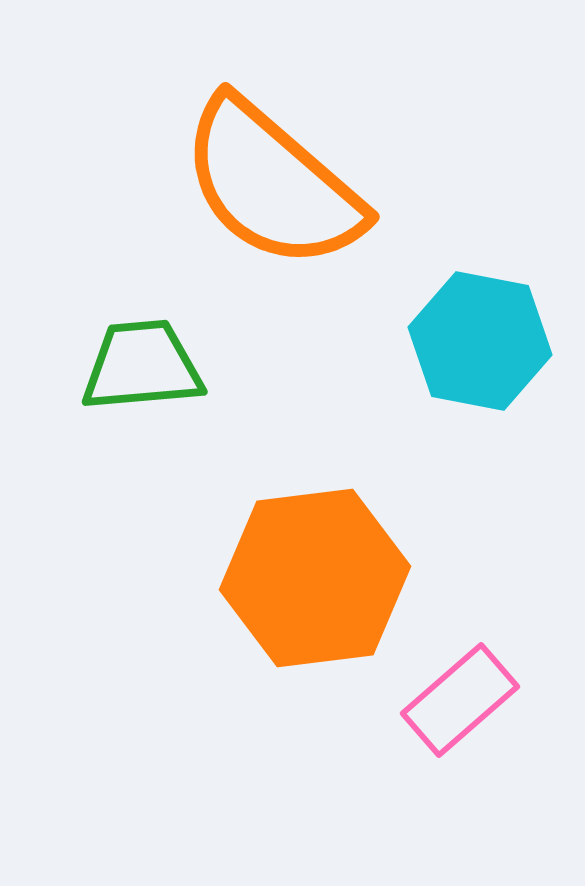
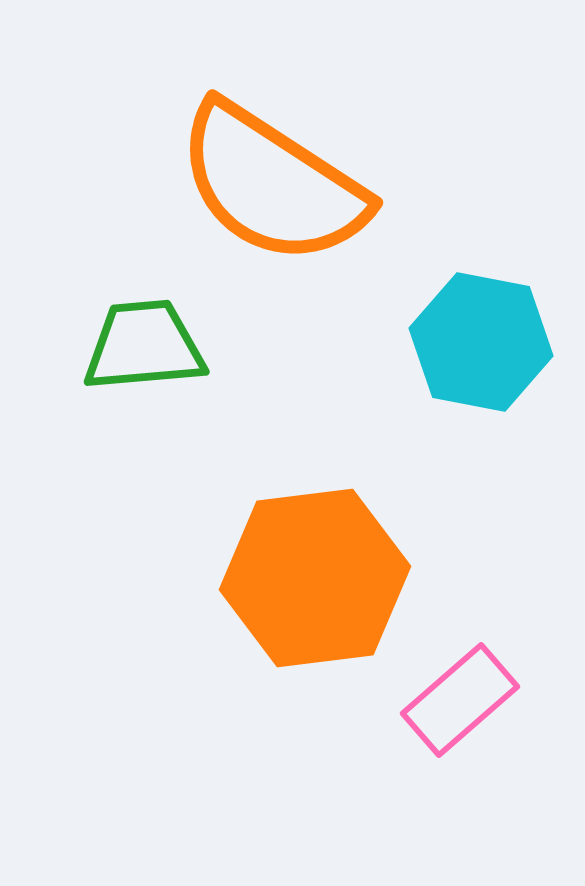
orange semicircle: rotated 8 degrees counterclockwise
cyan hexagon: moved 1 px right, 1 px down
green trapezoid: moved 2 px right, 20 px up
